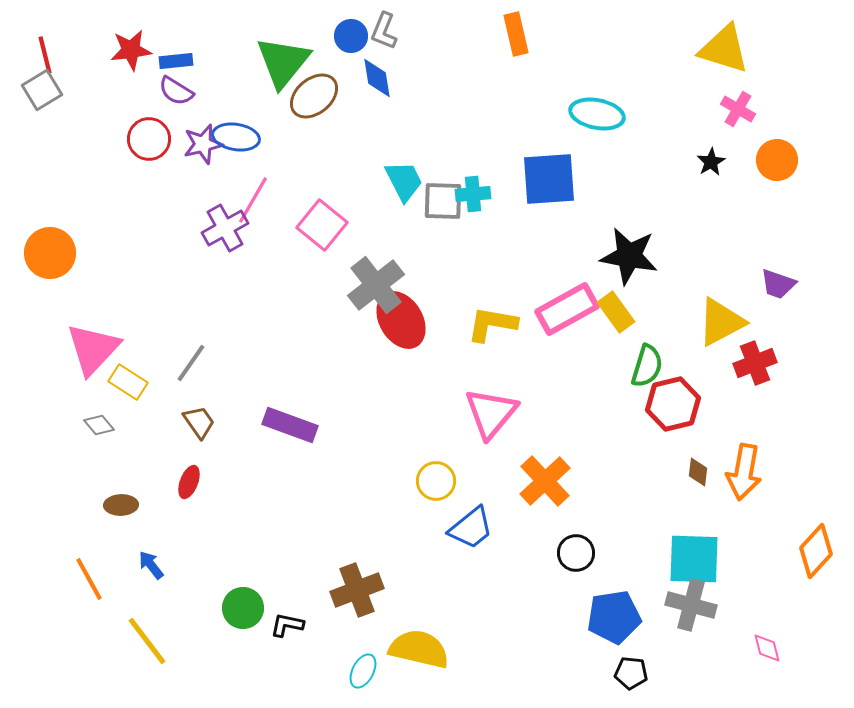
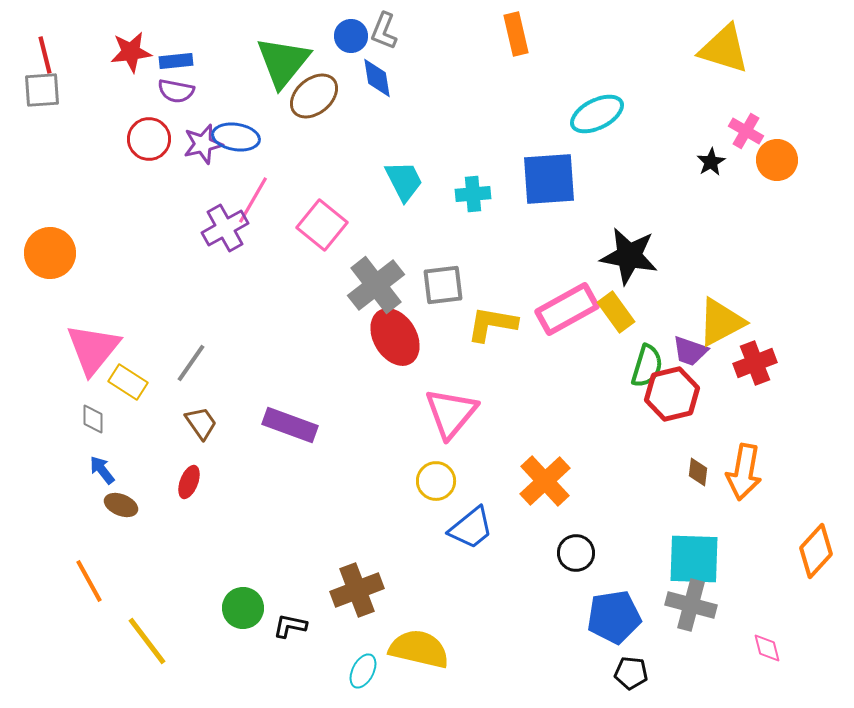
red star at (131, 50): moved 2 px down
gray square at (42, 90): rotated 27 degrees clockwise
purple semicircle at (176, 91): rotated 21 degrees counterclockwise
pink cross at (738, 109): moved 8 px right, 22 px down
cyan ellipse at (597, 114): rotated 38 degrees counterclockwise
gray square at (443, 201): moved 84 px down; rotated 9 degrees counterclockwise
purple trapezoid at (778, 284): moved 88 px left, 67 px down
red ellipse at (401, 320): moved 6 px left, 17 px down
pink triangle at (93, 349): rotated 4 degrees counterclockwise
red hexagon at (673, 404): moved 1 px left, 10 px up
pink triangle at (491, 413): moved 40 px left
brown trapezoid at (199, 422): moved 2 px right, 1 px down
gray diamond at (99, 425): moved 6 px left, 6 px up; rotated 40 degrees clockwise
brown ellipse at (121, 505): rotated 24 degrees clockwise
blue arrow at (151, 565): moved 49 px left, 95 px up
orange line at (89, 579): moved 2 px down
black L-shape at (287, 625): moved 3 px right, 1 px down
